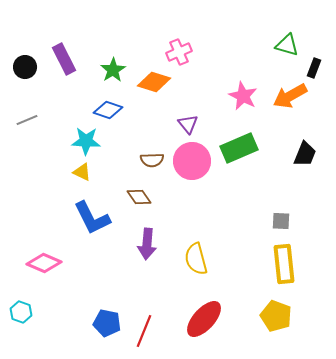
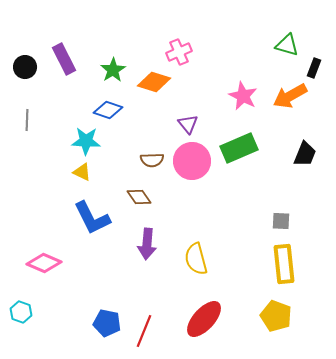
gray line: rotated 65 degrees counterclockwise
